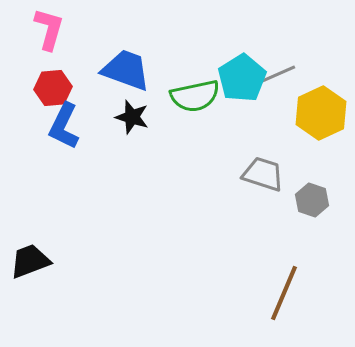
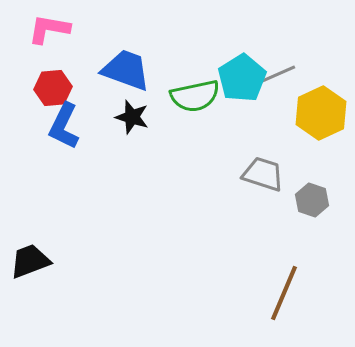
pink L-shape: rotated 96 degrees counterclockwise
